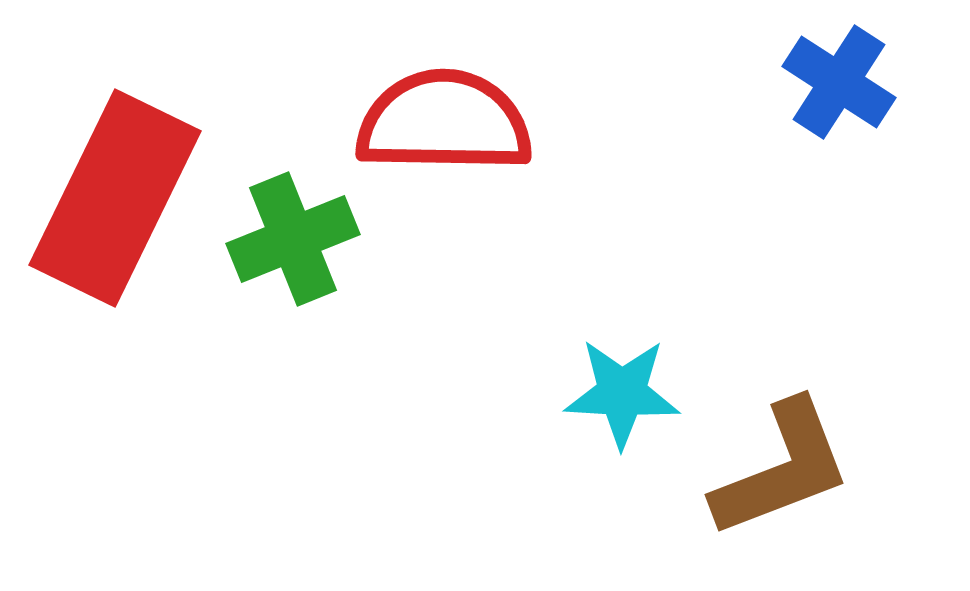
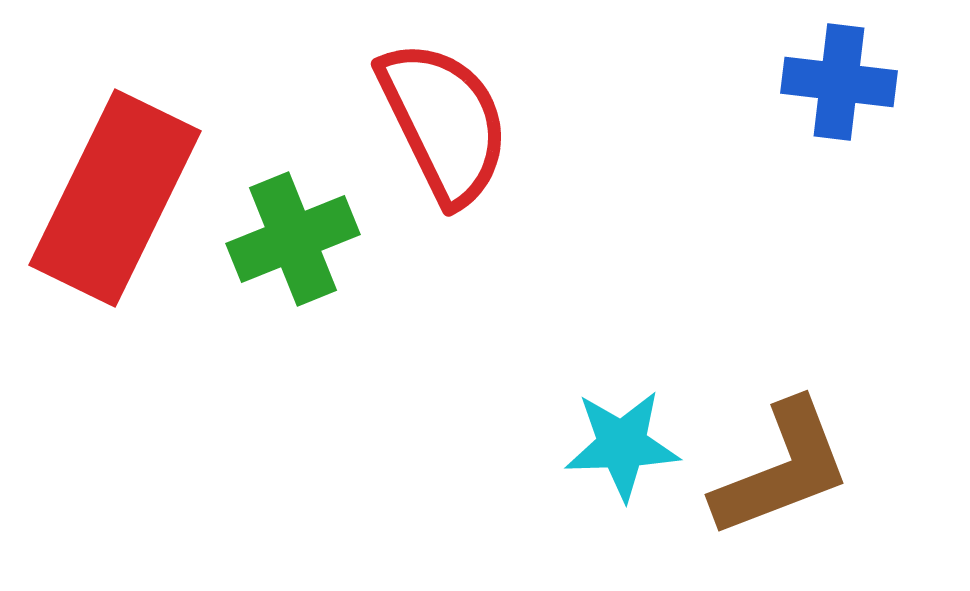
blue cross: rotated 26 degrees counterclockwise
red semicircle: rotated 63 degrees clockwise
cyan star: moved 52 px down; rotated 5 degrees counterclockwise
